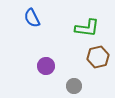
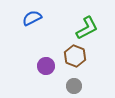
blue semicircle: rotated 90 degrees clockwise
green L-shape: rotated 35 degrees counterclockwise
brown hexagon: moved 23 px left, 1 px up; rotated 25 degrees counterclockwise
